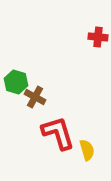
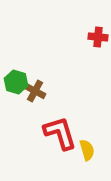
brown cross: moved 6 px up
red L-shape: moved 2 px right
